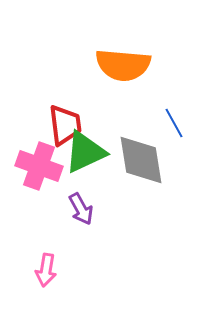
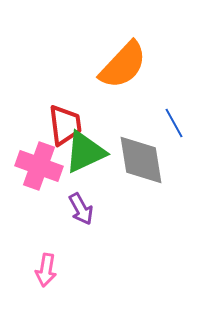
orange semicircle: rotated 52 degrees counterclockwise
